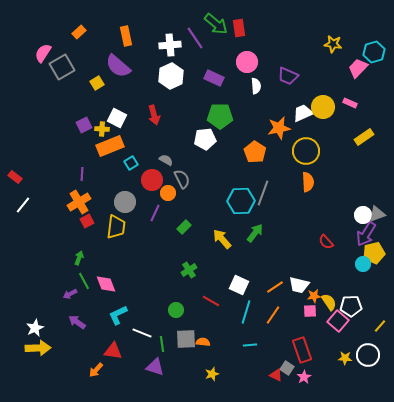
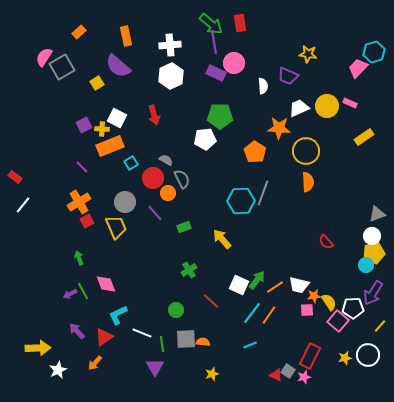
green arrow at (216, 24): moved 5 px left
red rectangle at (239, 28): moved 1 px right, 5 px up
purple line at (195, 38): moved 19 px right, 4 px down; rotated 25 degrees clockwise
yellow star at (333, 44): moved 25 px left, 10 px down
pink semicircle at (43, 53): moved 1 px right, 4 px down
pink circle at (247, 62): moved 13 px left, 1 px down
purple rectangle at (214, 78): moved 2 px right, 5 px up
white semicircle at (256, 86): moved 7 px right
yellow circle at (323, 107): moved 4 px right, 1 px up
white trapezoid at (303, 113): moved 4 px left, 5 px up
orange star at (279, 128): rotated 15 degrees clockwise
purple line at (82, 174): moved 7 px up; rotated 48 degrees counterclockwise
red circle at (152, 180): moved 1 px right, 2 px up
purple line at (155, 213): rotated 66 degrees counterclockwise
white circle at (363, 215): moved 9 px right, 21 px down
yellow trapezoid at (116, 227): rotated 30 degrees counterclockwise
green rectangle at (184, 227): rotated 24 degrees clockwise
green arrow at (255, 233): moved 2 px right, 47 px down
purple arrow at (366, 234): moved 7 px right, 59 px down
green arrow at (79, 258): rotated 40 degrees counterclockwise
cyan circle at (363, 264): moved 3 px right, 1 px down
green line at (84, 281): moved 1 px left, 10 px down
red line at (211, 301): rotated 12 degrees clockwise
white pentagon at (351, 306): moved 2 px right, 2 px down
pink square at (310, 311): moved 3 px left, 1 px up
cyan line at (246, 312): moved 6 px right, 1 px down; rotated 20 degrees clockwise
orange line at (273, 315): moved 4 px left
purple arrow at (77, 322): moved 9 px down; rotated 12 degrees clockwise
white star at (35, 328): moved 23 px right, 42 px down
cyan line at (250, 345): rotated 16 degrees counterclockwise
red rectangle at (302, 350): moved 8 px right, 6 px down; rotated 45 degrees clockwise
red triangle at (113, 351): moved 9 px left, 14 px up; rotated 42 degrees counterclockwise
yellow star at (345, 358): rotated 16 degrees counterclockwise
purple triangle at (155, 367): rotated 42 degrees clockwise
gray square at (287, 368): moved 1 px right, 3 px down
orange arrow at (96, 370): moved 1 px left, 7 px up
pink star at (304, 377): rotated 16 degrees clockwise
